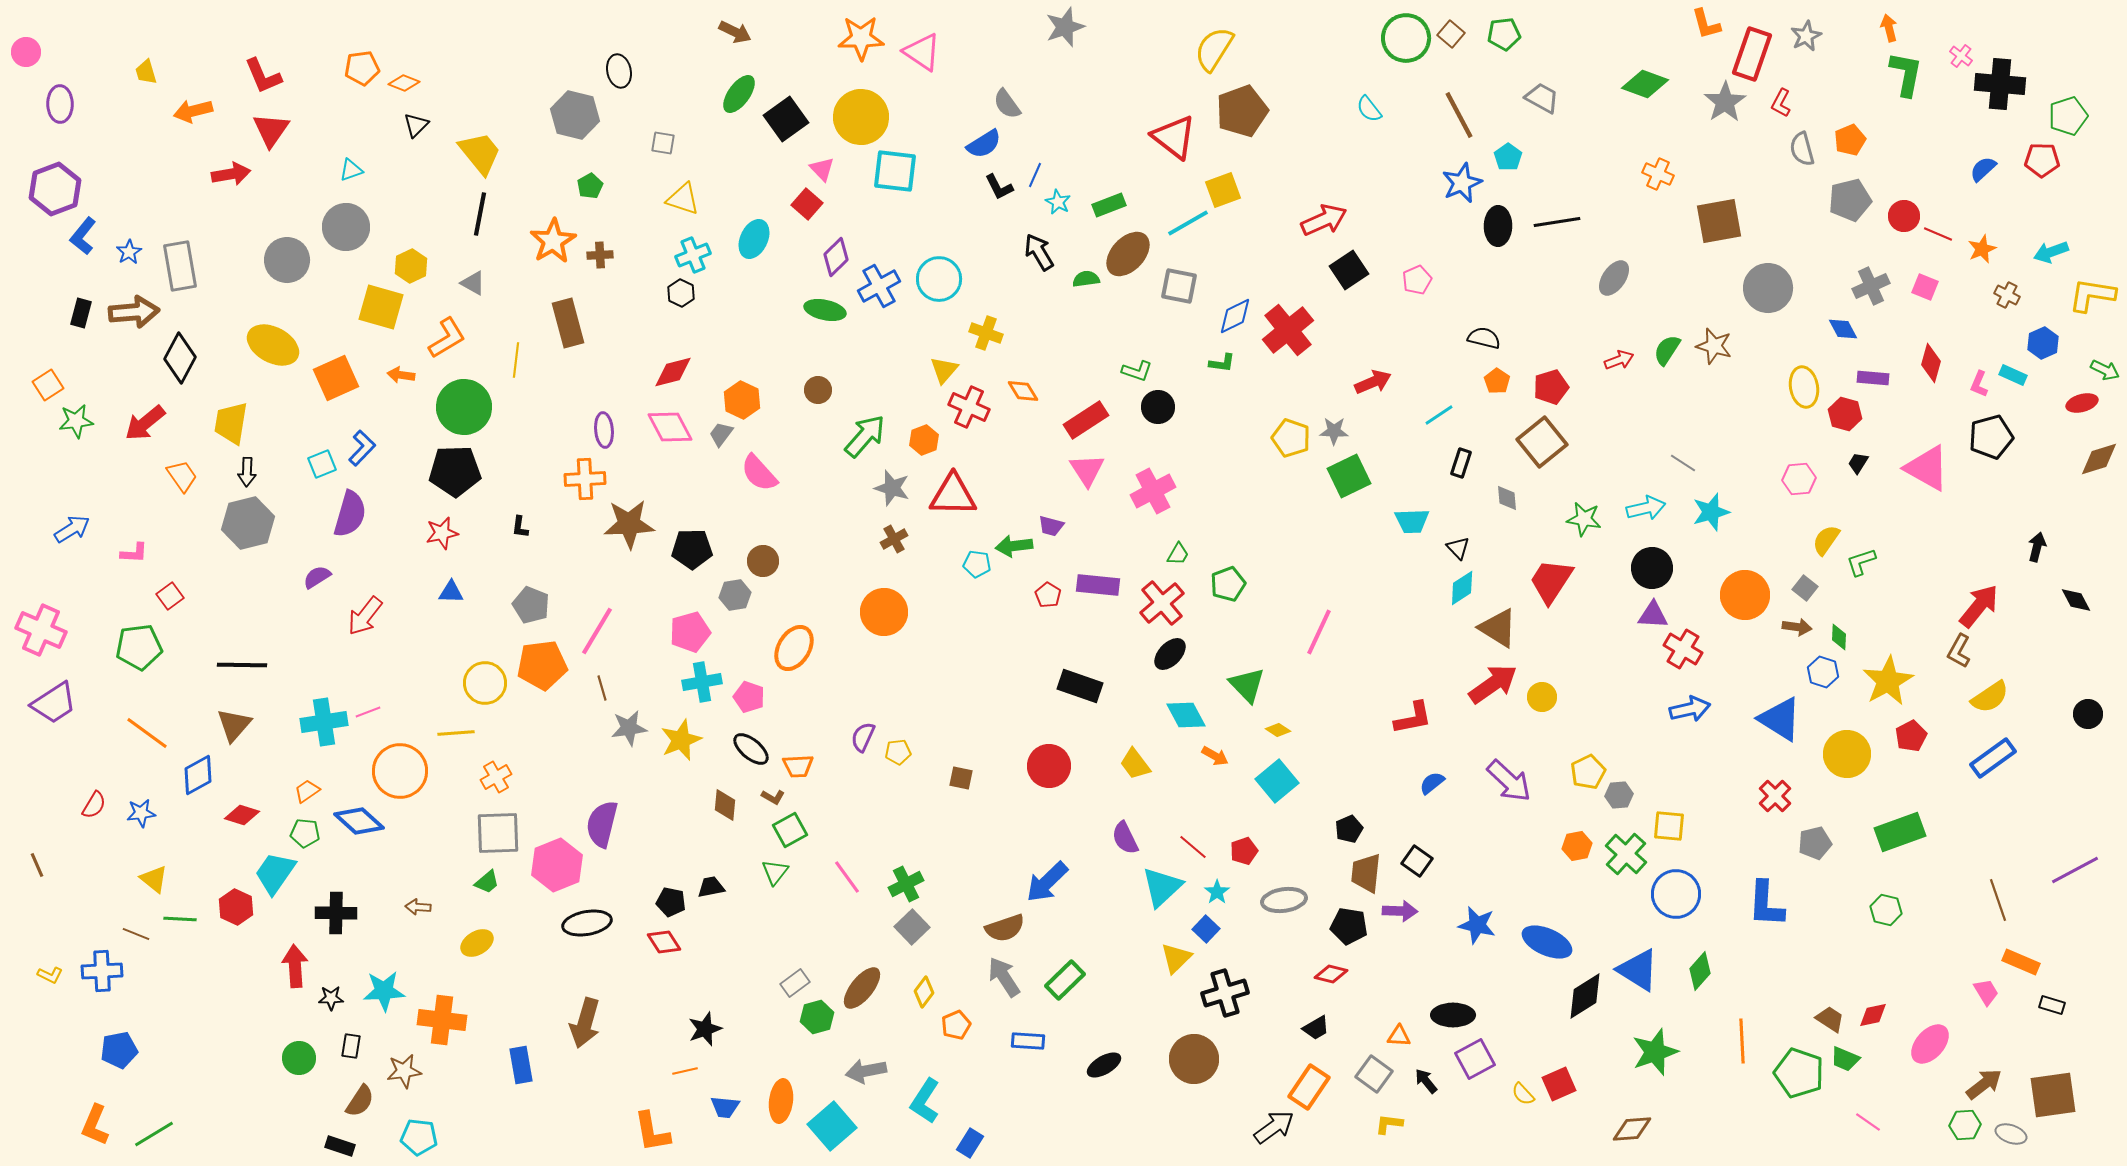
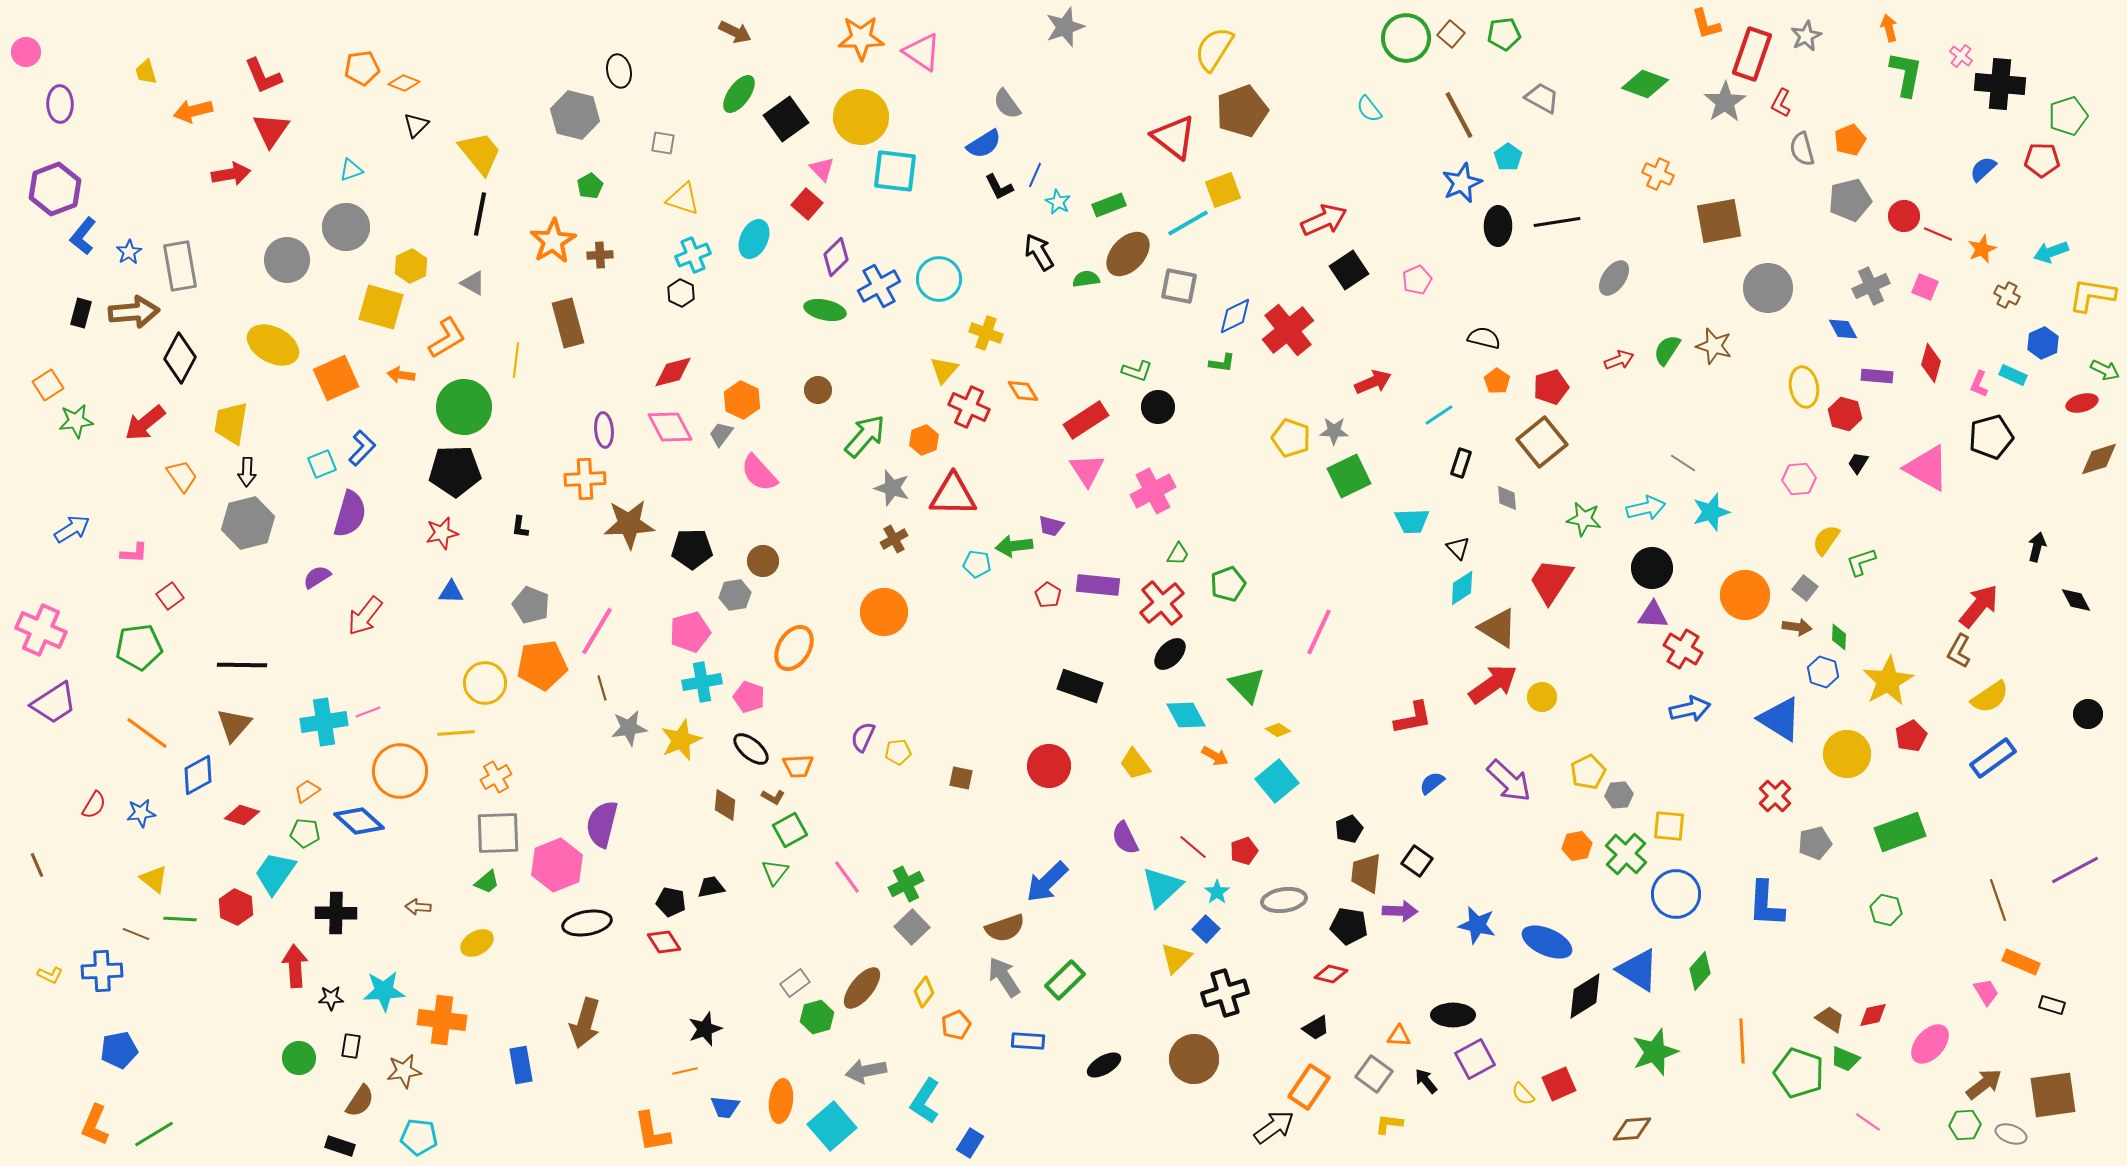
purple rectangle at (1873, 378): moved 4 px right, 2 px up
